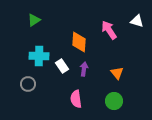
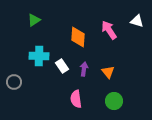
orange diamond: moved 1 px left, 5 px up
orange triangle: moved 9 px left, 1 px up
gray circle: moved 14 px left, 2 px up
